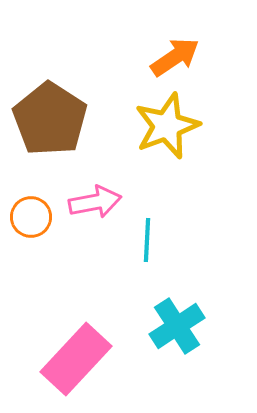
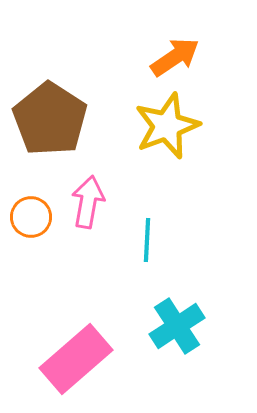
pink arrow: moved 7 px left; rotated 69 degrees counterclockwise
pink rectangle: rotated 6 degrees clockwise
